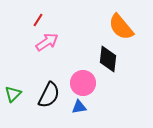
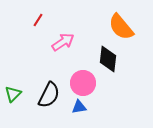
pink arrow: moved 16 px right
